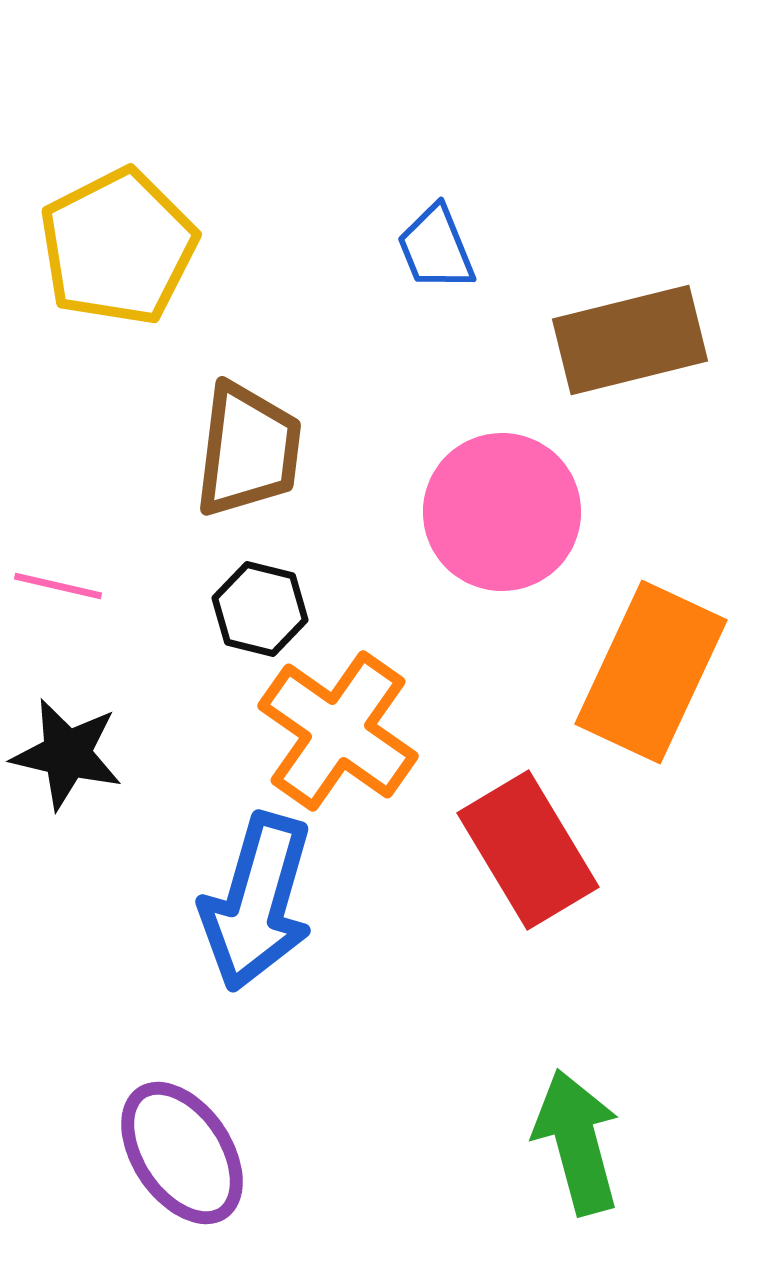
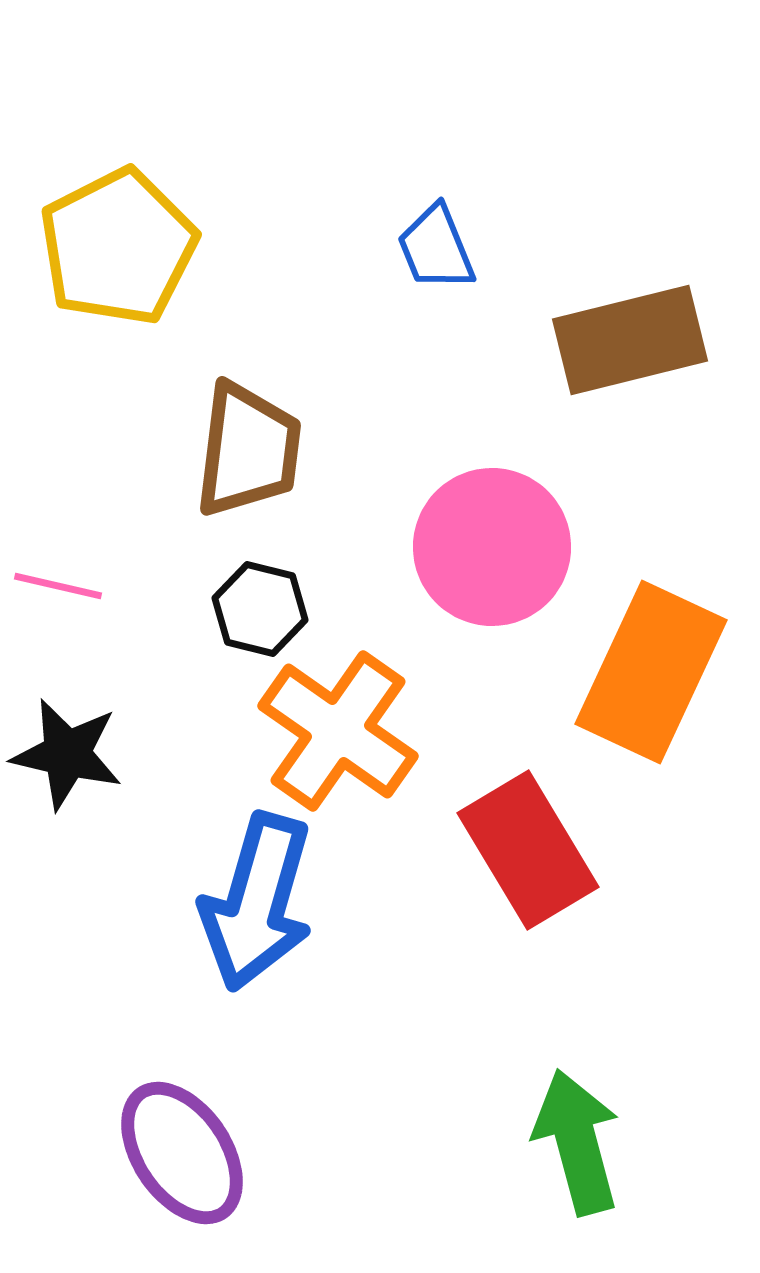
pink circle: moved 10 px left, 35 px down
